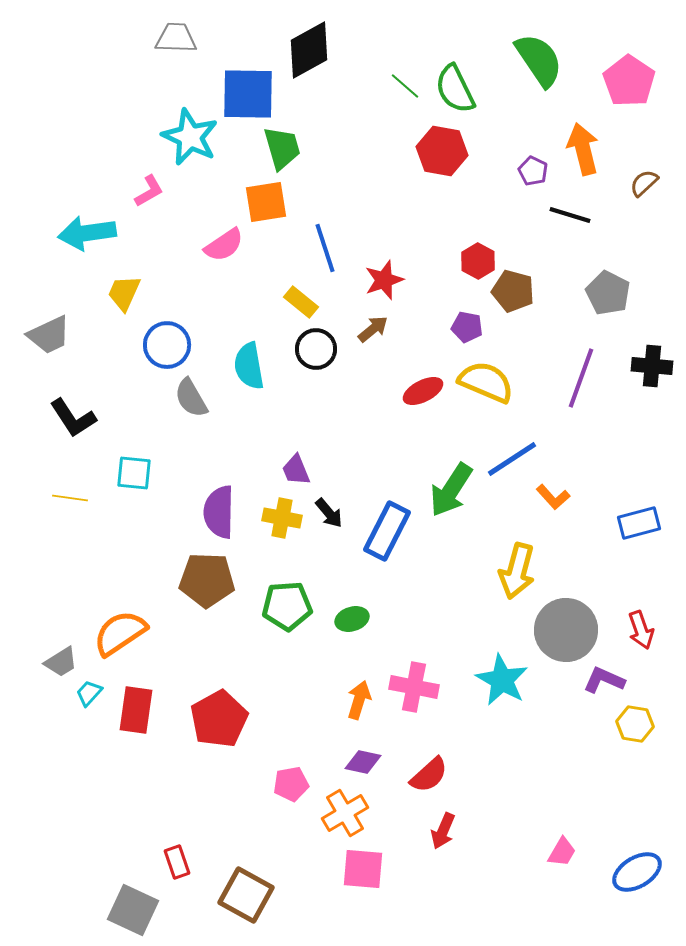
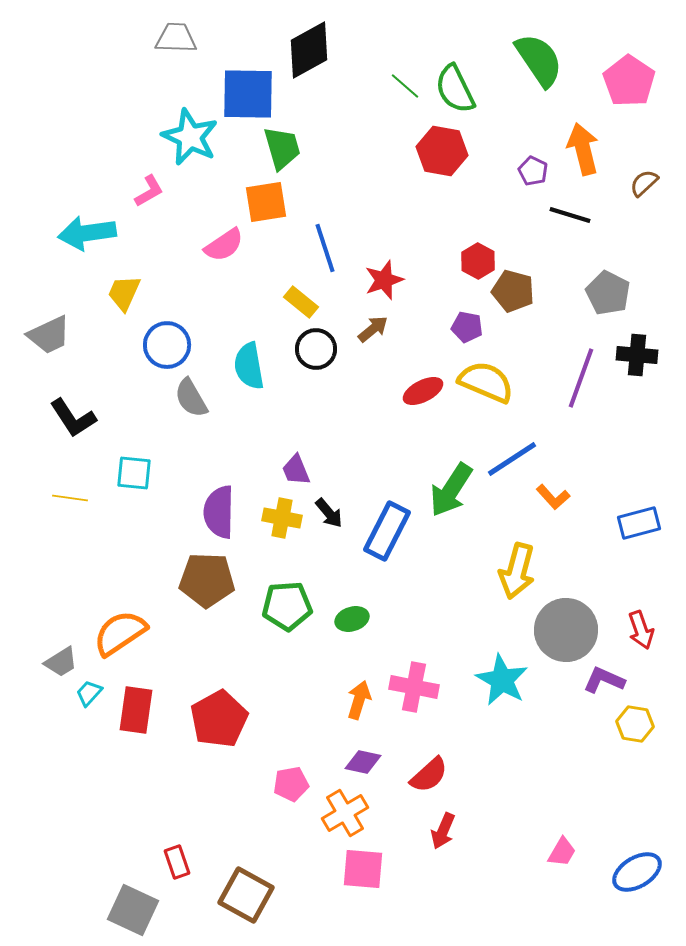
black cross at (652, 366): moved 15 px left, 11 px up
